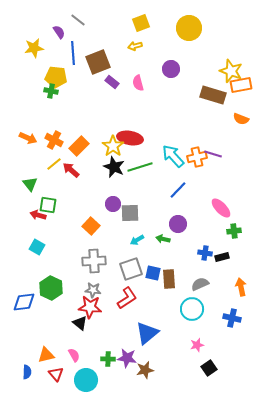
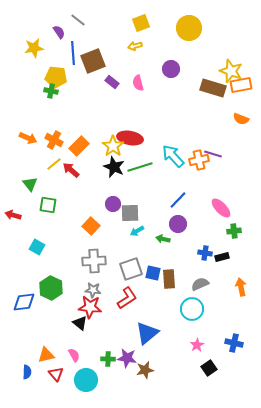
brown square at (98, 62): moved 5 px left, 1 px up
brown rectangle at (213, 95): moved 7 px up
orange cross at (197, 157): moved 2 px right, 3 px down
blue line at (178, 190): moved 10 px down
red arrow at (38, 215): moved 25 px left
cyan arrow at (137, 240): moved 9 px up
blue cross at (232, 318): moved 2 px right, 25 px down
pink star at (197, 345): rotated 16 degrees counterclockwise
